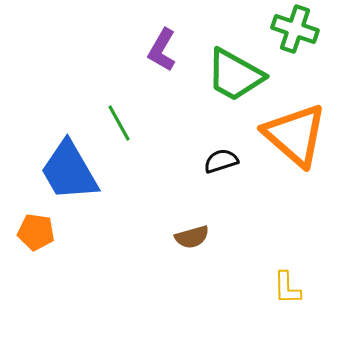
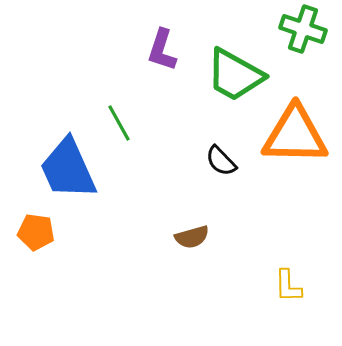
green cross: moved 8 px right
purple L-shape: rotated 12 degrees counterclockwise
orange triangle: rotated 40 degrees counterclockwise
black semicircle: rotated 116 degrees counterclockwise
blue trapezoid: moved 1 px left, 2 px up; rotated 6 degrees clockwise
yellow L-shape: moved 1 px right, 2 px up
